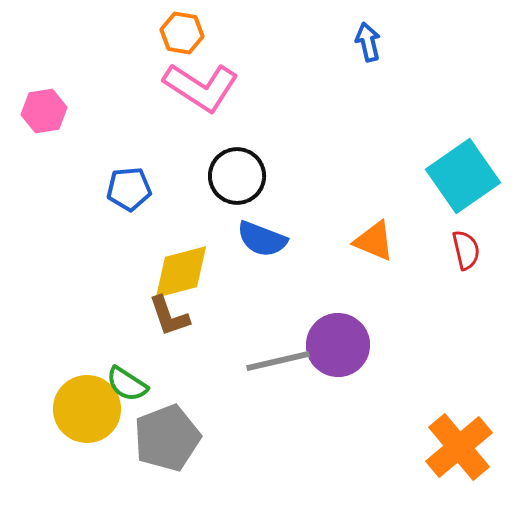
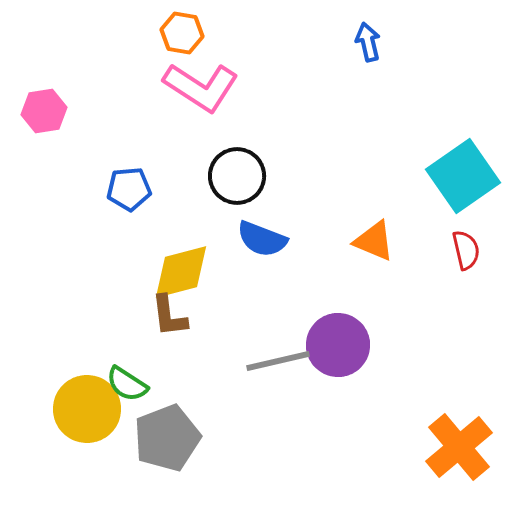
brown L-shape: rotated 12 degrees clockwise
